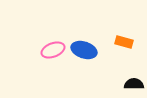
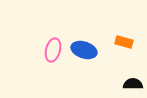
pink ellipse: rotated 55 degrees counterclockwise
black semicircle: moved 1 px left
